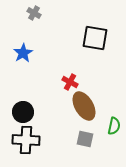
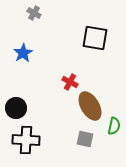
brown ellipse: moved 6 px right
black circle: moved 7 px left, 4 px up
